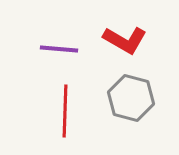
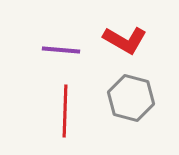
purple line: moved 2 px right, 1 px down
